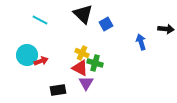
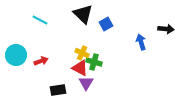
cyan circle: moved 11 px left
green cross: moved 1 px left, 1 px up
